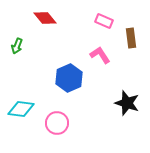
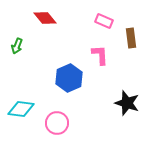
pink L-shape: rotated 30 degrees clockwise
